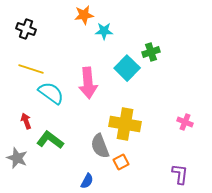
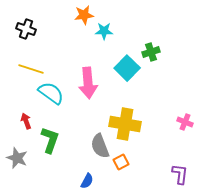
green L-shape: rotated 72 degrees clockwise
